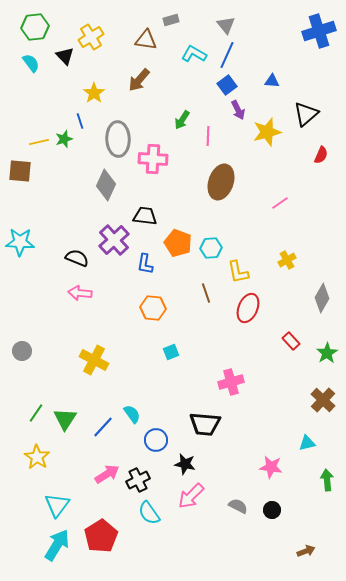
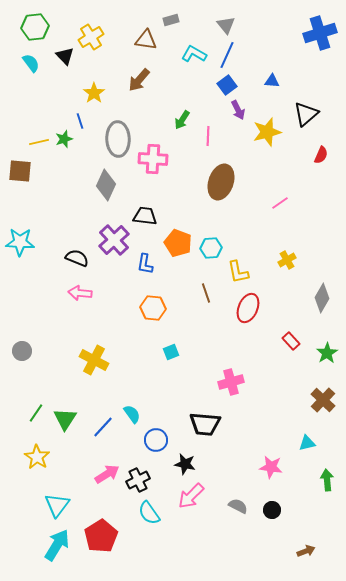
blue cross at (319, 31): moved 1 px right, 2 px down
